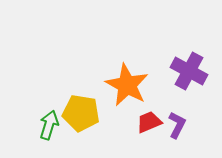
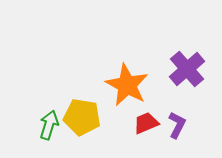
purple cross: moved 2 px left, 2 px up; rotated 21 degrees clockwise
yellow pentagon: moved 1 px right, 4 px down
red trapezoid: moved 3 px left, 1 px down
